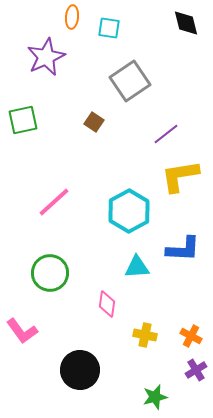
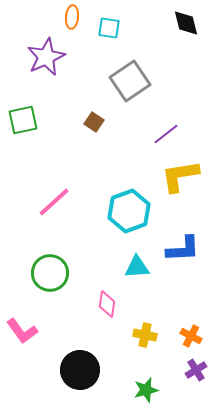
cyan hexagon: rotated 9 degrees clockwise
blue L-shape: rotated 6 degrees counterclockwise
green star: moved 9 px left, 7 px up
